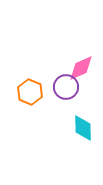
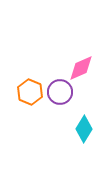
purple circle: moved 6 px left, 5 px down
cyan diamond: moved 1 px right, 1 px down; rotated 32 degrees clockwise
